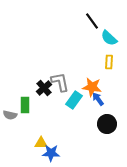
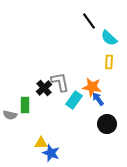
black line: moved 3 px left
blue star: rotated 18 degrees clockwise
